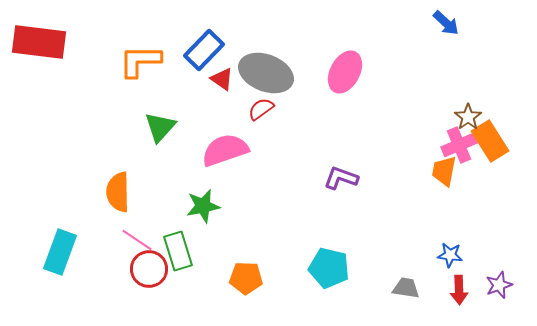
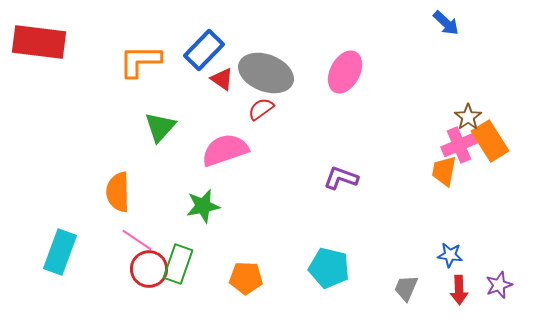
green rectangle: moved 13 px down; rotated 36 degrees clockwise
gray trapezoid: rotated 76 degrees counterclockwise
